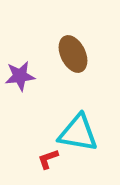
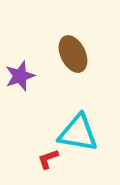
purple star: rotated 12 degrees counterclockwise
